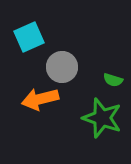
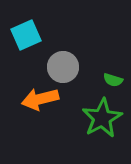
cyan square: moved 3 px left, 2 px up
gray circle: moved 1 px right
green star: rotated 24 degrees clockwise
